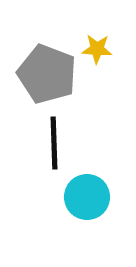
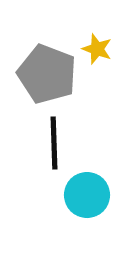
yellow star: rotated 16 degrees clockwise
cyan circle: moved 2 px up
